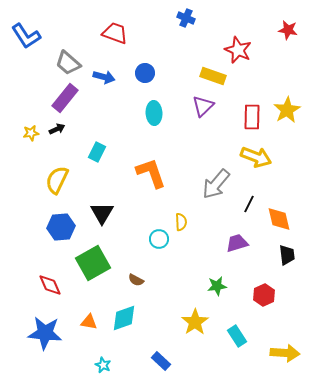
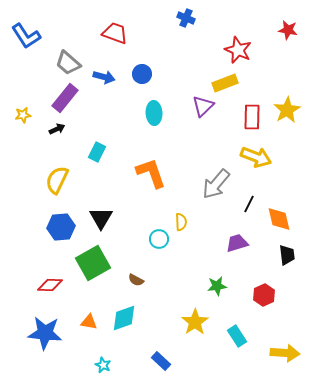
blue circle at (145, 73): moved 3 px left, 1 px down
yellow rectangle at (213, 76): moved 12 px right, 7 px down; rotated 40 degrees counterclockwise
yellow star at (31, 133): moved 8 px left, 18 px up
black triangle at (102, 213): moved 1 px left, 5 px down
red diamond at (50, 285): rotated 65 degrees counterclockwise
